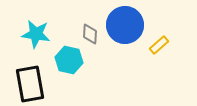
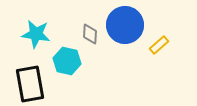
cyan hexagon: moved 2 px left, 1 px down
